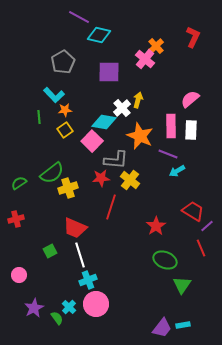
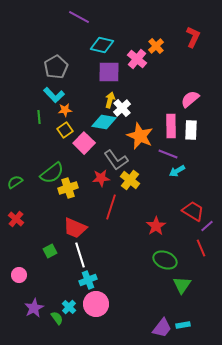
cyan diamond at (99, 35): moved 3 px right, 10 px down
pink cross at (145, 59): moved 8 px left
gray pentagon at (63, 62): moved 7 px left, 5 px down
yellow arrow at (138, 100): moved 28 px left
pink square at (92, 141): moved 8 px left, 2 px down
gray L-shape at (116, 160): rotated 50 degrees clockwise
green semicircle at (19, 183): moved 4 px left, 1 px up
red cross at (16, 219): rotated 35 degrees counterclockwise
